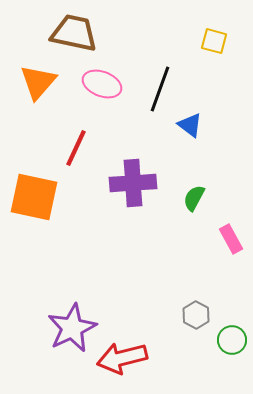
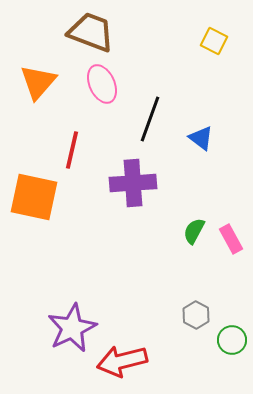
brown trapezoid: moved 17 px right, 1 px up; rotated 9 degrees clockwise
yellow square: rotated 12 degrees clockwise
pink ellipse: rotated 45 degrees clockwise
black line: moved 10 px left, 30 px down
blue triangle: moved 11 px right, 13 px down
red line: moved 4 px left, 2 px down; rotated 12 degrees counterclockwise
green semicircle: moved 33 px down
red arrow: moved 3 px down
